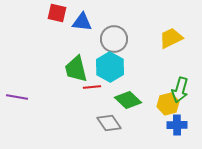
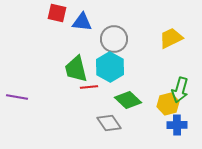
red line: moved 3 px left
